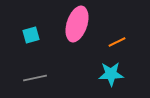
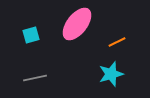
pink ellipse: rotated 20 degrees clockwise
cyan star: rotated 15 degrees counterclockwise
